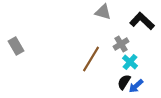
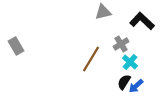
gray triangle: rotated 30 degrees counterclockwise
